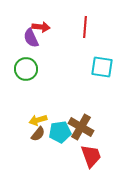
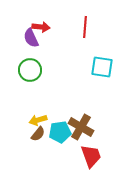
green circle: moved 4 px right, 1 px down
